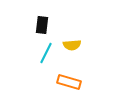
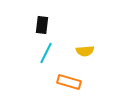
yellow semicircle: moved 13 px right, 6 px down
